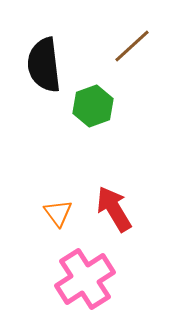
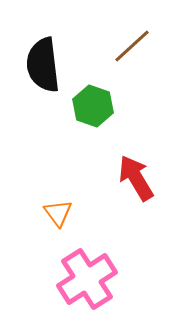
black semicircle: moved 1 px left
green hexagon: rotated 21 degrees counterclockwise
red arrow: moved 22 px right, 31 px up
pink cross: moved 2 px right
